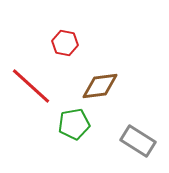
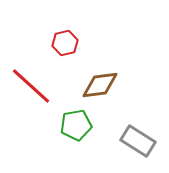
red hexagon: rotated 25 degrees counterclockwise
brown diamond: moved 1 px up
green pentagon: moved 2 px right, 1 px down
